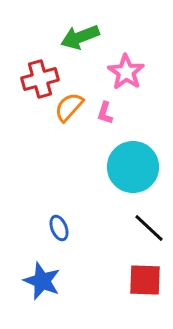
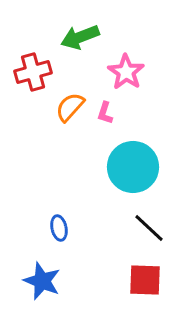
red cross: moved 7 px left, 7 px up
orange semicircle: moved 1 px right
blue ellipse: rotated 10 degrees clockwise
